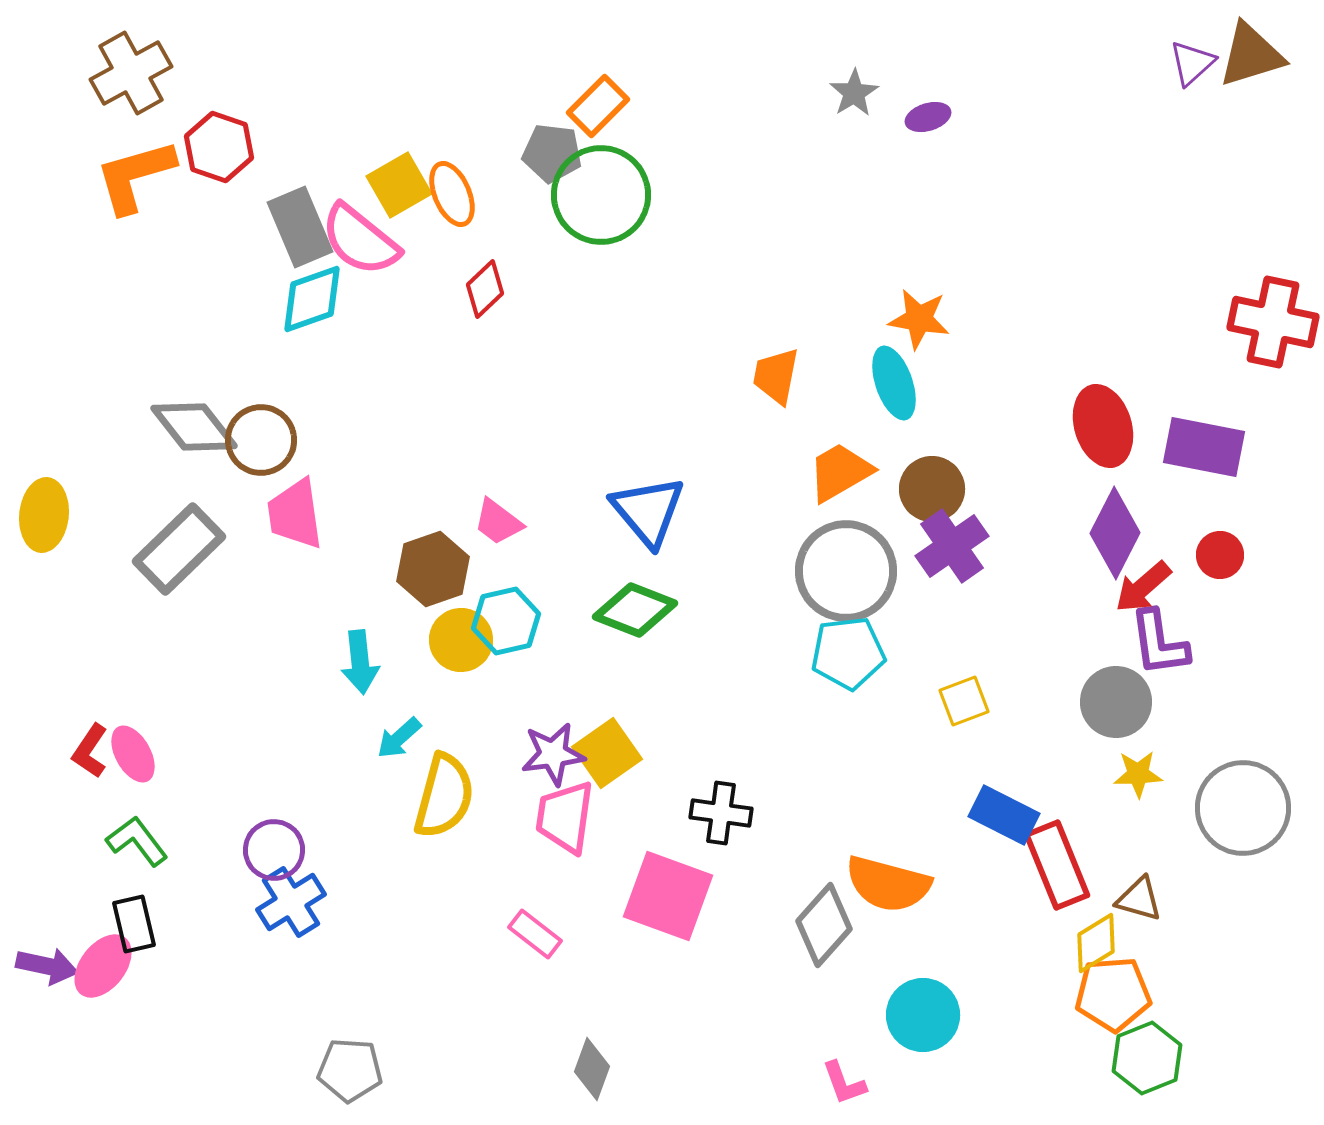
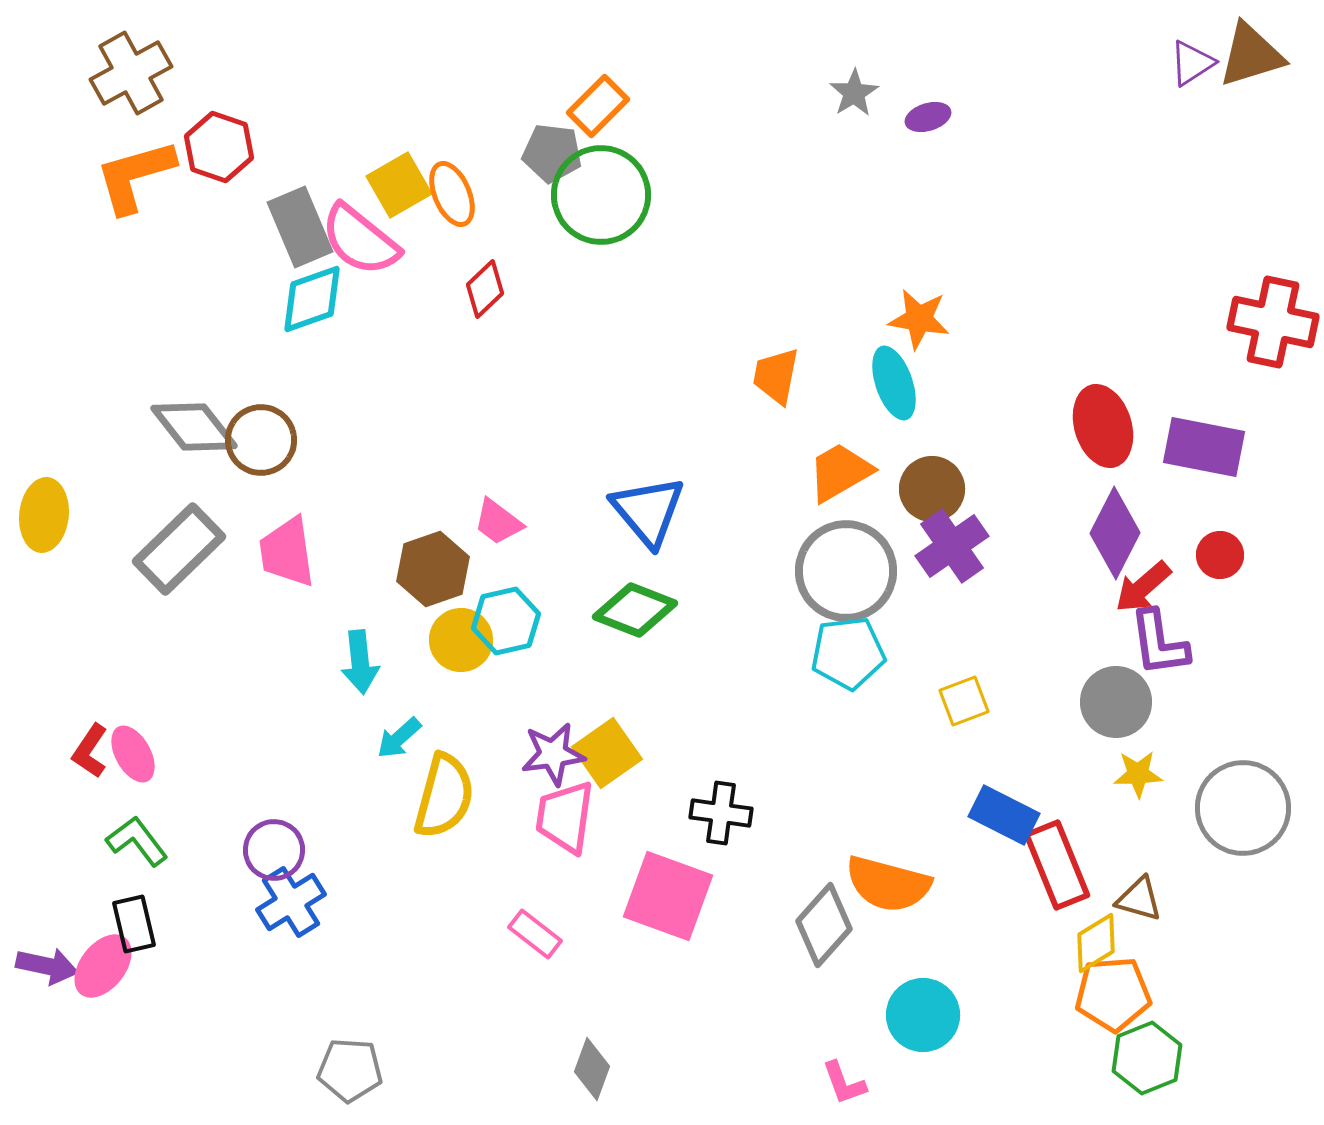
purple triangle at (1192, 63): rotated 9 degrees clockwise
pink trapezoid at (295, 514): moved 8 px left, 38 px down
